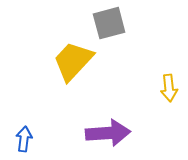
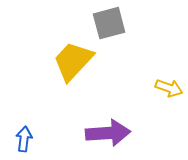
yellow arrow: rotated 64 degrees counterclockwise
